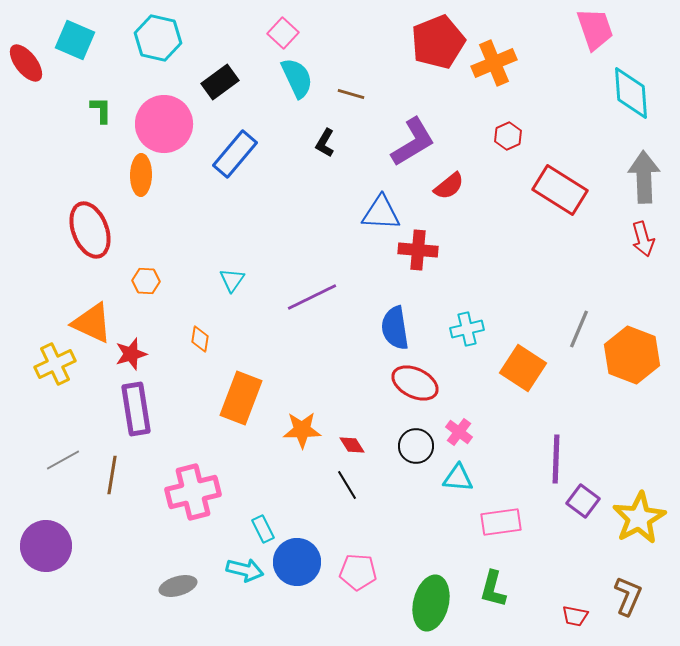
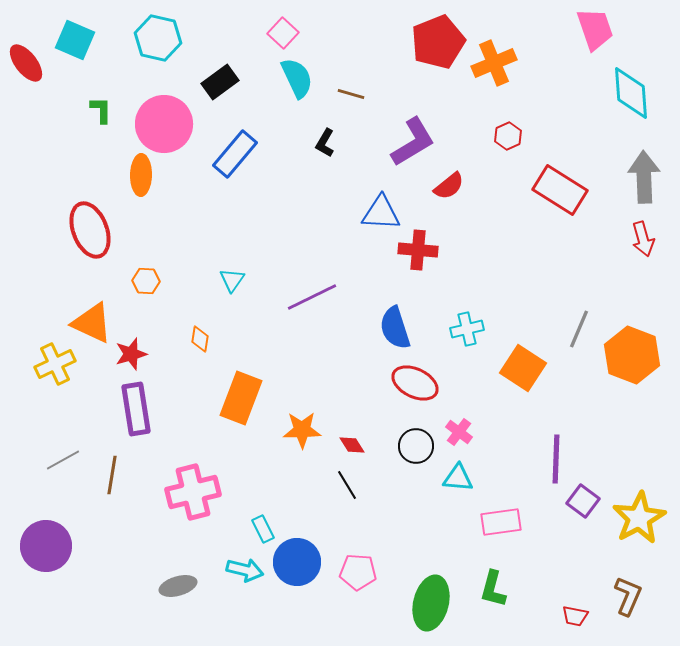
blue semicircle at (395, 328): rotated 9 degrees counterclockwise
